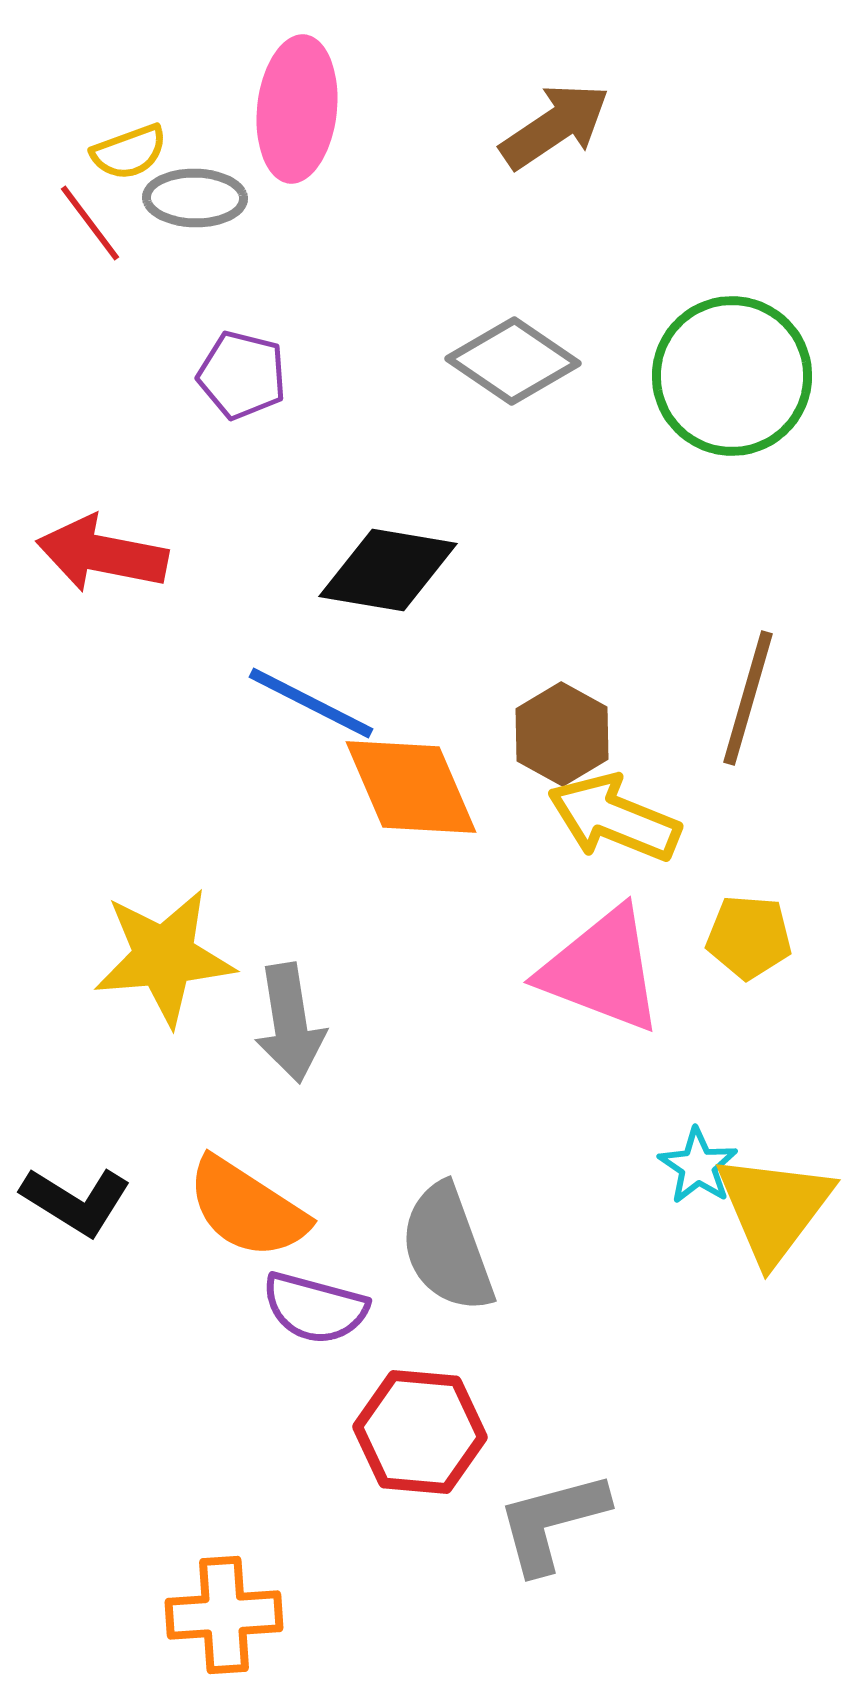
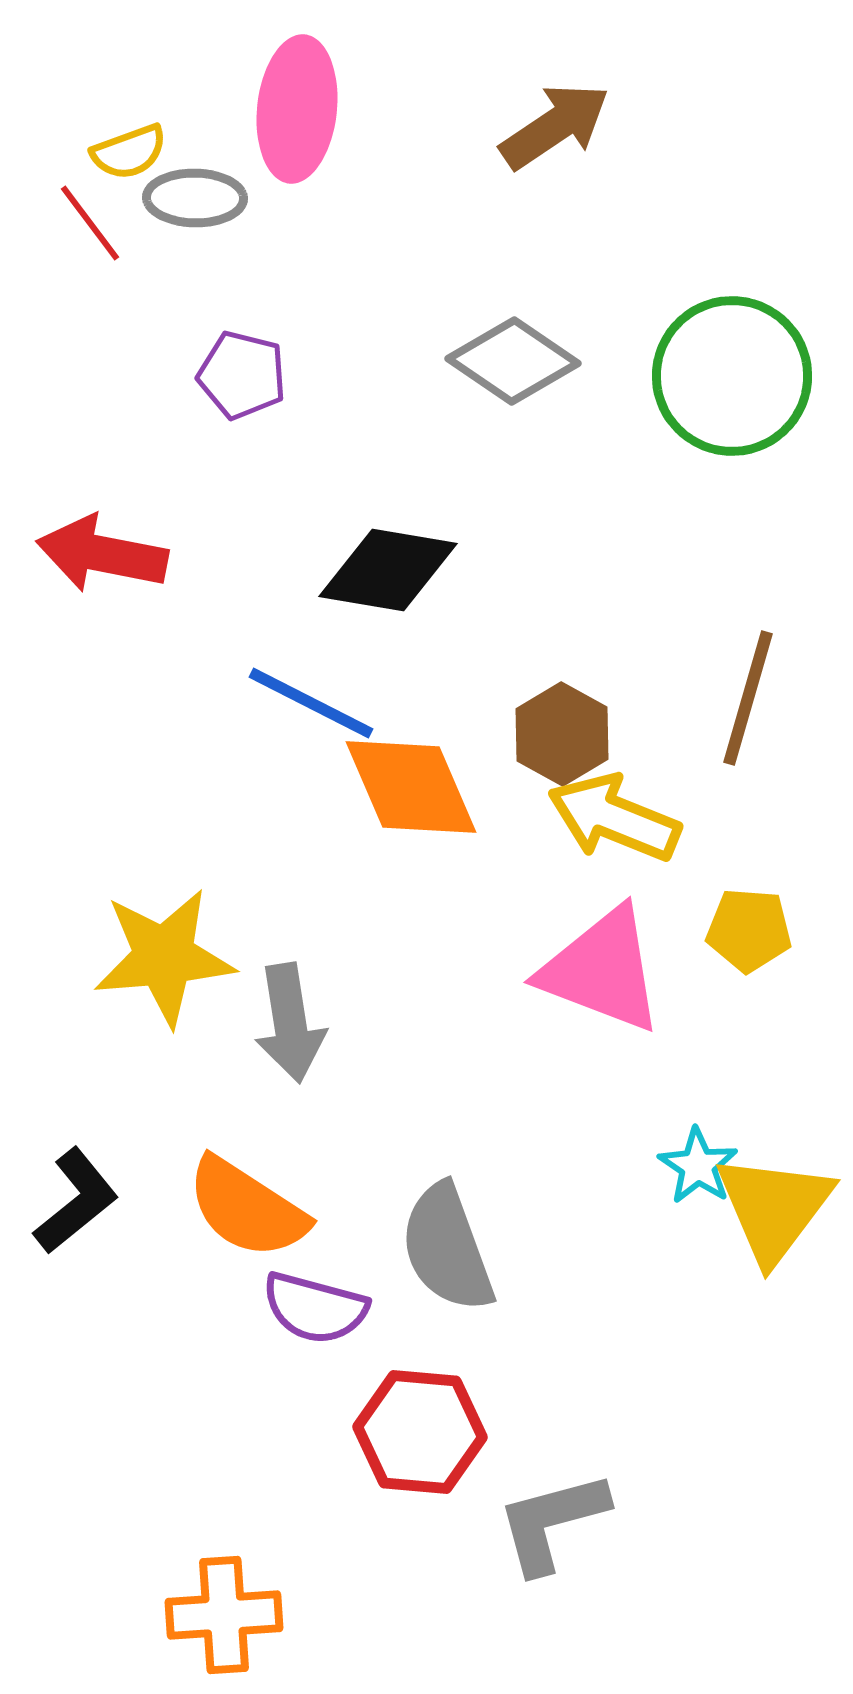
yellow pentagon: moved 7 px up
black L-shape: rotated 71 degrees counterclockwise
